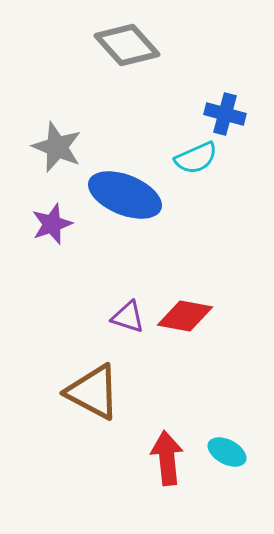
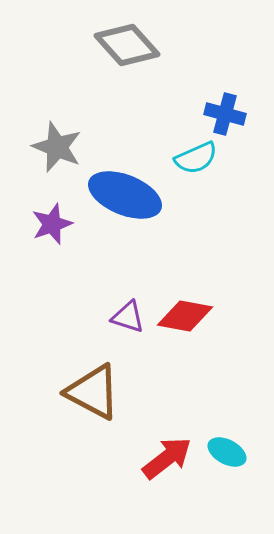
red arrow: rotated 58 degrees clockwise
